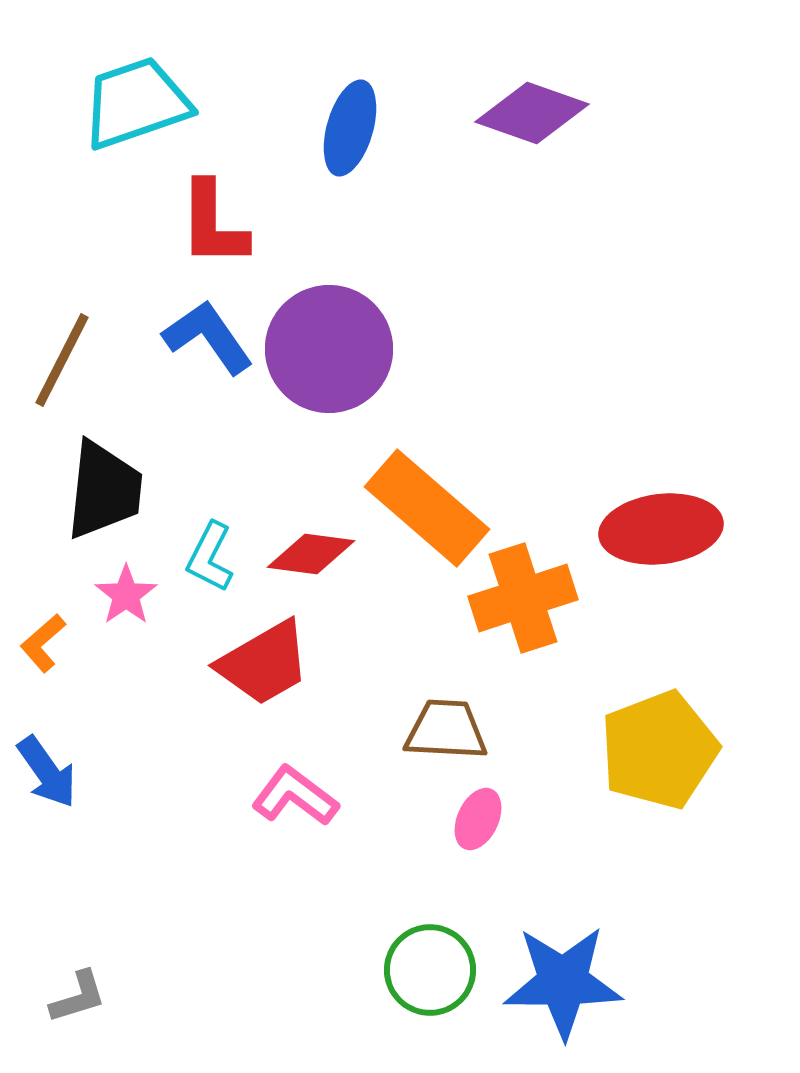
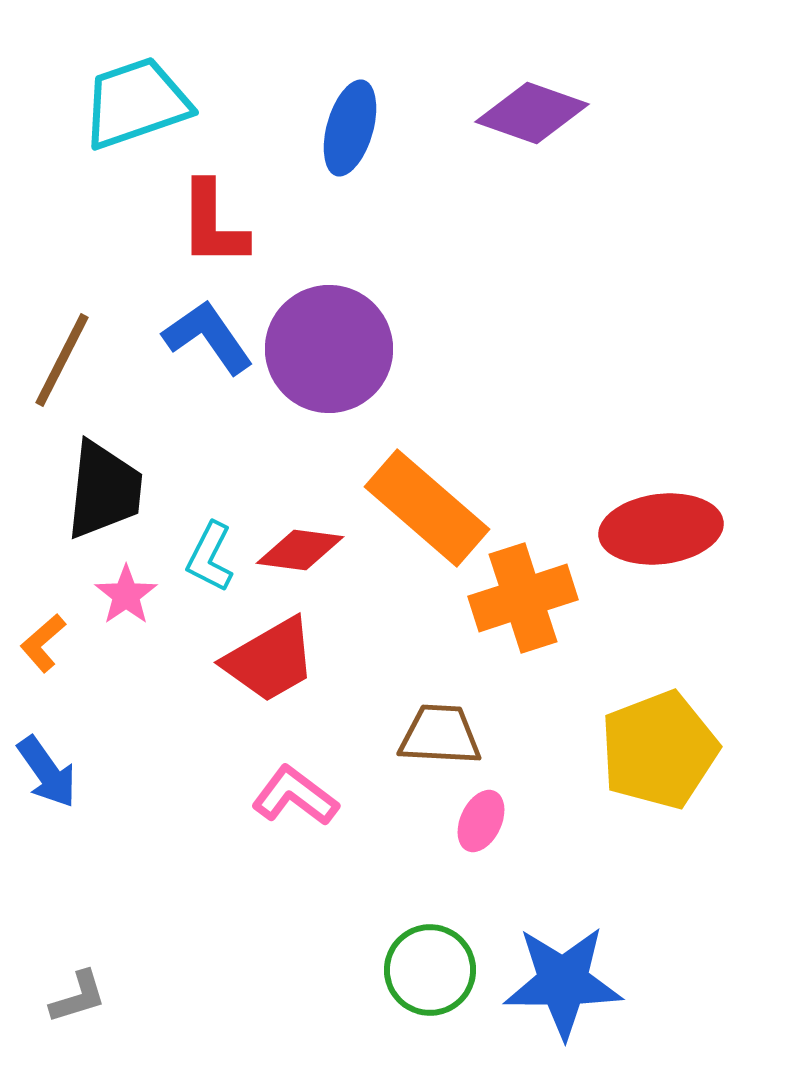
red diamond: moved 11 px left, 4 px up
red trapezoid: moved 6 px right, 3 px up
brown trapezoid: moved 6 px left, 5 px down
pink ellipse: moved 3 px right, 2 px down
